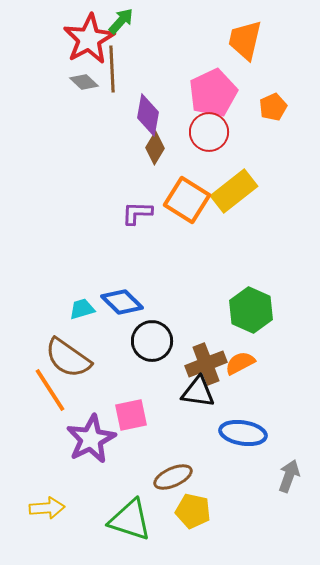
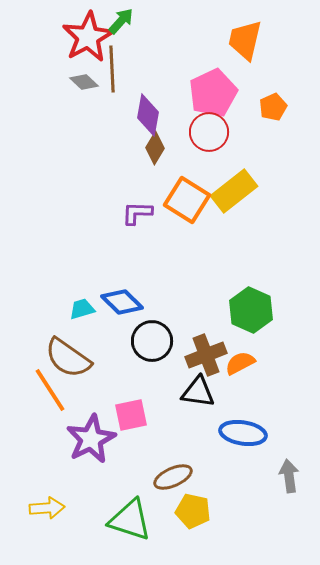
red star: moved 1 px left, 2 px up
brown cross: moved 9 px up
gray arrow: rotated 28 degrees counterclockwise
